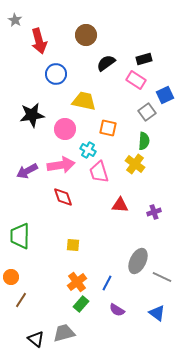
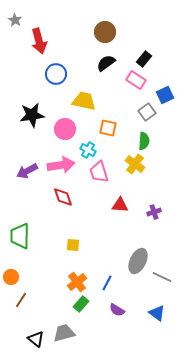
brown circle: moved 19 px right, 3 px up
black rectangle: rotated 35 degrees counterclockwise
